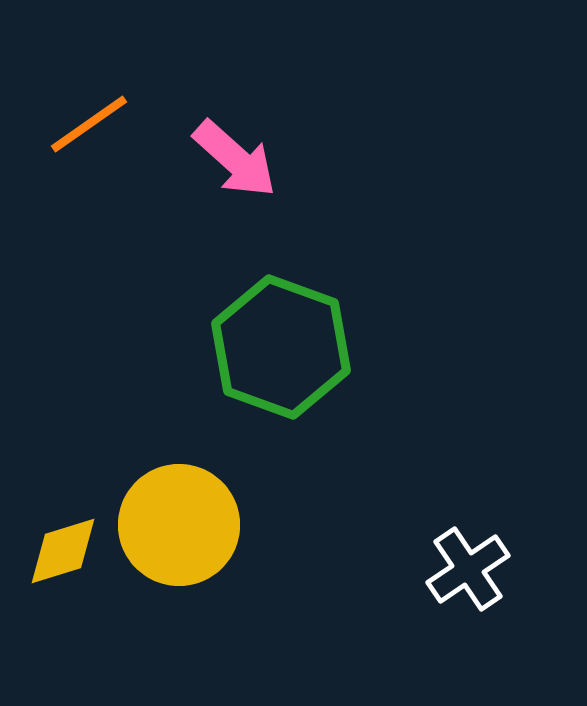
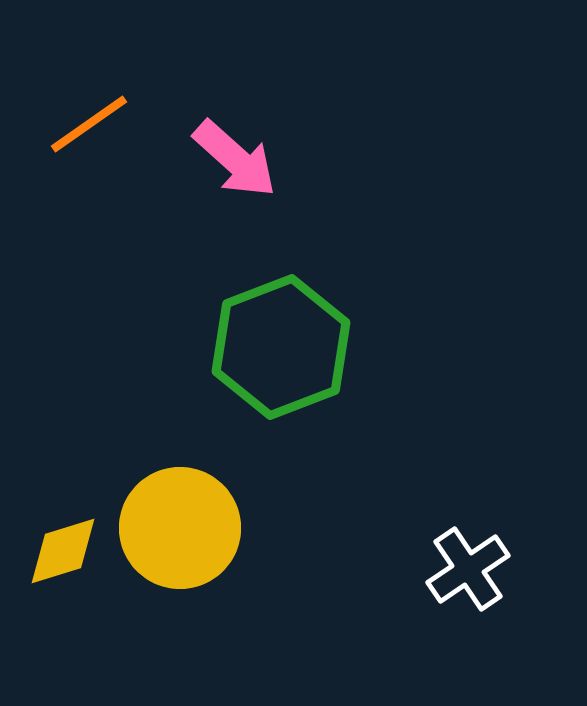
green hexagon: rotated 19 degrees clockwise
yellow circle: moved 1 px right, 3 px down
